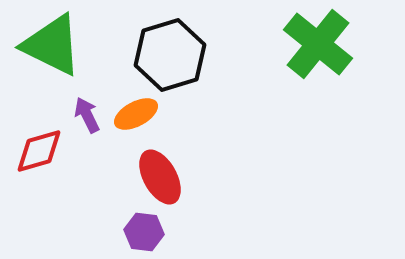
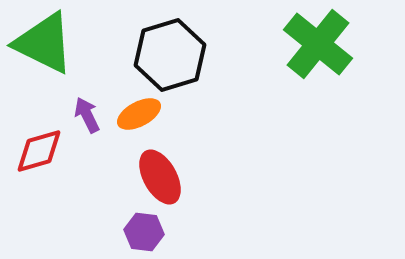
green triangle: moved 8 px left, 2 px up
orange ellipse: moved 3 px right
